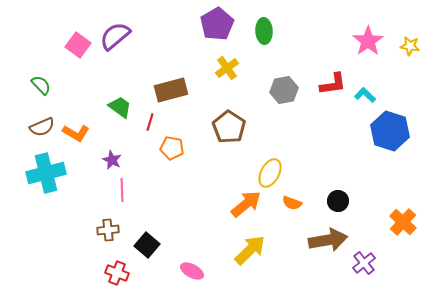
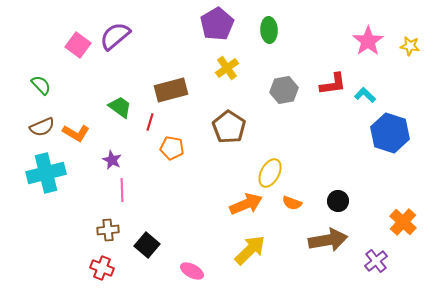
green ellipse: moved 5 px right, 1 px up
blue hexagon: moved 2 px down
orange arrow: rotated 16 degrees clockwise
purple cross: moved 12 px right, 2 px up
red cross: moved 15 px left, 5 px up
